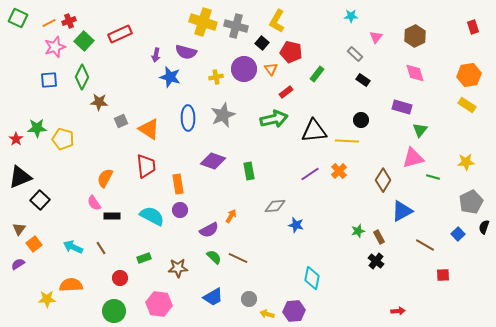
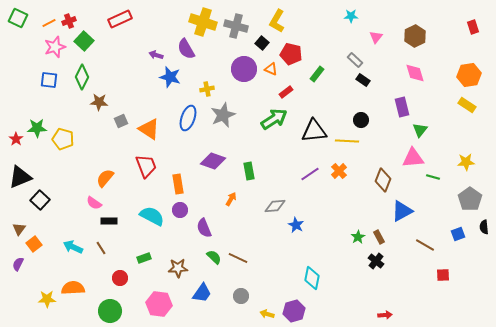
red rectangle at (120, 34): moved 15 px up
purple semicircle at (186, 52): moved 3 px up; rotated 45 degrees clockwise
red pentagon at (291, 52): moved 2 px down
gray rectangle at (355, 54): moved 6 px down
purple arrow at (156, 55): rotated 96 degrees clockwise
orange triangle at (271, 69): rotated 32 degrees counterclockwise
yellow cross at (216, 77): moved 9 px left, 12 px down
blue square at (49, 80): rotated 12 degrees clockwise
purple rectangle at (402, 107): rotated 60 degrees clockwise
blue ellipse at (188, 118): rotated 20 degrees clockwise
green arrow at (274, 119): rotated 20 degrees counterclockwise
pink triangle at (413, 158): rotated 10 degrees clockwise
red trapezoid at (146, 166): rotated 15 degrees counterclockwise
orange semicircle at (105, 178): rotated 12 degrees clockwise
brown diamond at (383, 180): rotated 10 degrees counterclockwise
gray pentagon at (471, 202): moved 1 px left, 3 px up; rotated 10 degrees counterclockwise
pink semicircle at (94, 203): rotated 21 degrees counterclockwise
black rectangle at (112, 216): moved 3 px left, 5 px down
orange arrow at (231, 216): moved 17 px up
blue star at (296, 225): rotated 14 degrees clockwise
black semicircle at (484, 227): rotated 24 degrees counterclockwise
purple semicircle at (209, 230): moved 5 px left, 2 px up; rotated 96 degrees clockwise
green star at (358, 231): moved 6 px down; rotated 16 degrees counterclockwise
blue square at (458, 234): rotated 24 degrees clockwise
purple semicircle at (18, 264): rotated 32 degrees counterclockwise
orange semicircle at (71, 285): moved 2 px right, 3 px down
blue trapezoid at (213, 297): moved 11 px left, 4 px up; rotated 25 degrees counterclockwise
gray circle at (249, 299): moved 8 px left, 3 px up
green circle at (114, 311): moved 4 px left
purple hexagon at (294, 311): rotated 10 degrees counterclockwise
red arrow at (398, 311): moved 13 px left, 4 px down
